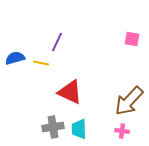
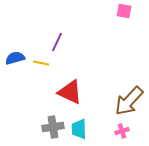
pink square: moved 8 px left, 28 px up
pink cross: rotated 24 degrees counterclockwise
